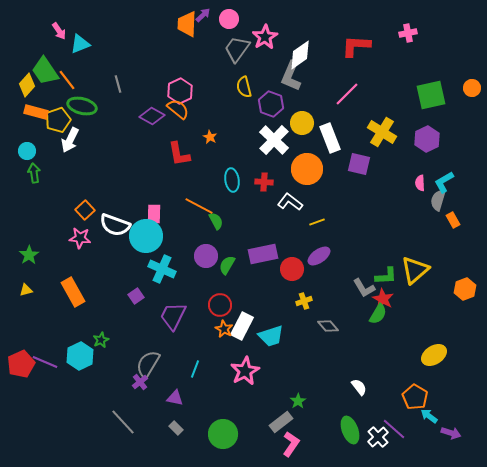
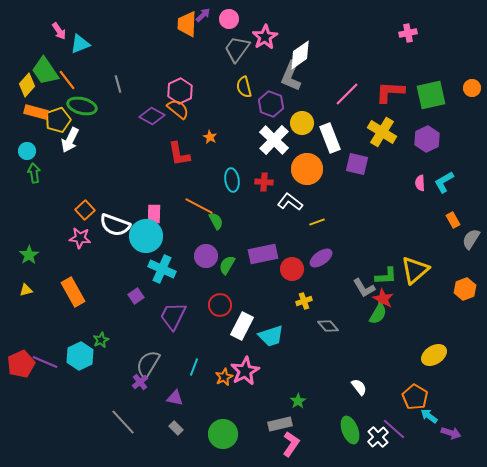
red L-shape at (356, 46): moved 34 px right, 46 px down
purple square at (359, 164): moved 2 px left
gray semicircle at (438, 200): moved 33 px right, 39 px down; rotated 15 degrees clockwise
purple ellipse at (319, 256): moved 2 px right, 2 px down
orange star at (224, 329): moved 48 px down; rotated 18 degrees clockwise
cyan line at (195, 369): moved 1 px left, 2 px up
gray rectangle at (281, 422): moved 1 px left, 2 px down; rotated 25 degrees clockwise
